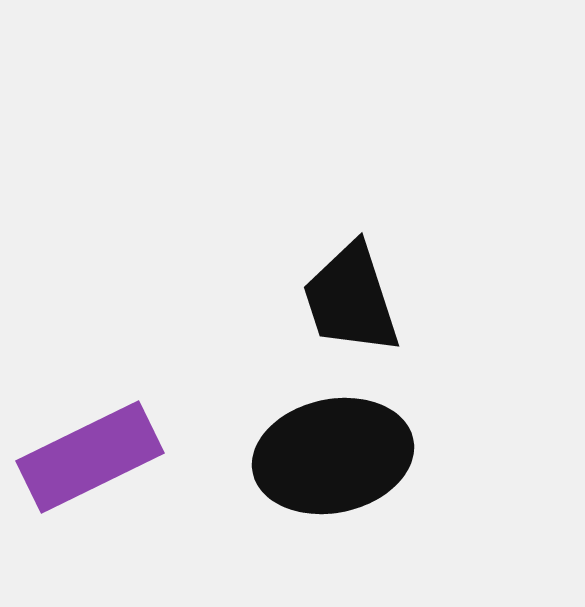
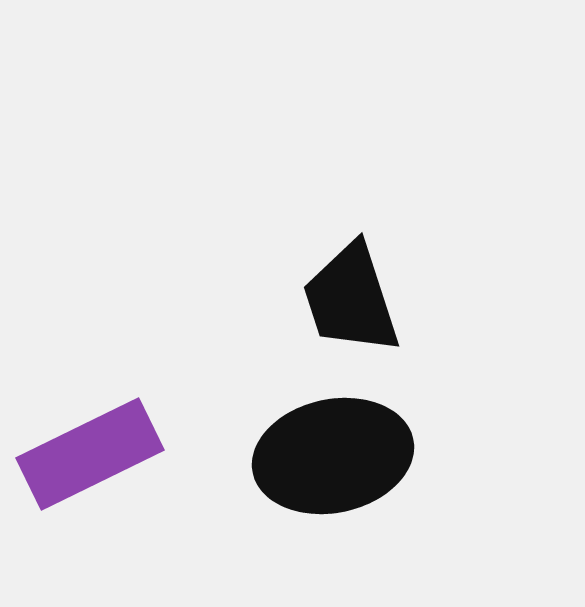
purple rectangle: moved 3 px up
